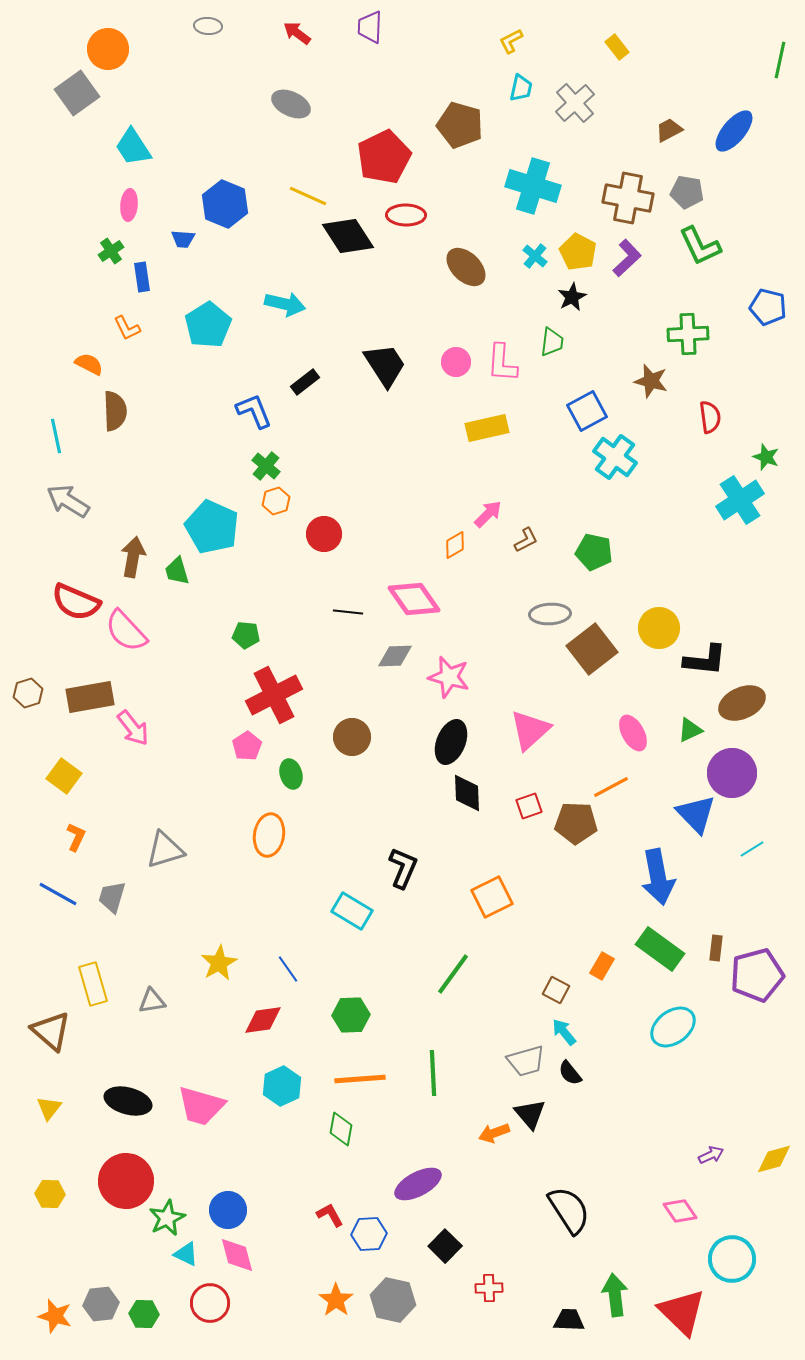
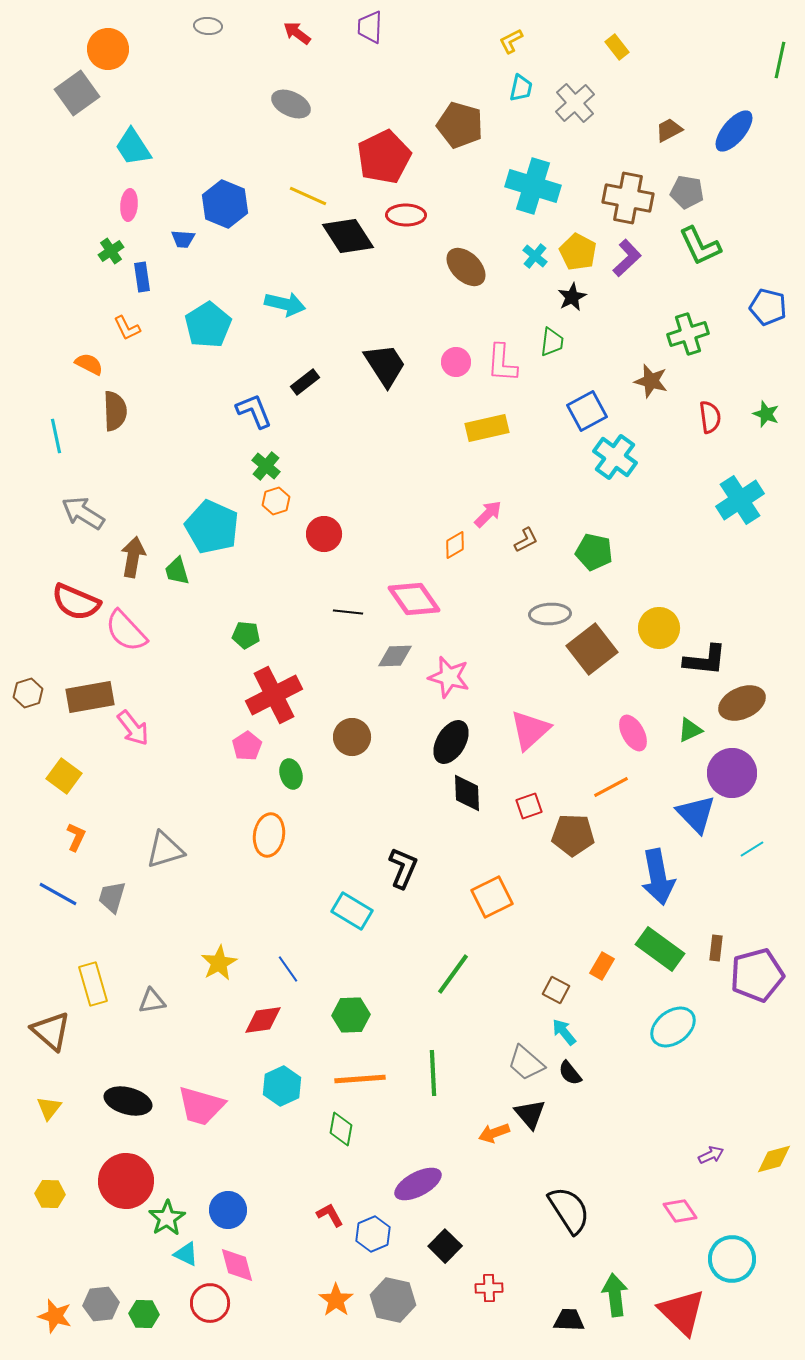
green cross at (688, 334): rotated 15 degrees counterclockwise
green star at (766, 457): moved 43 px up
gray arrow at (68, 501): moved 15 px right, 12 px down
black ellipse at (451, 742): rotated 9 degrees clockwise
brown pentagon at (576, 823): moved 3 px left, 12 px down
gray trapezoid at (526, 1061): moved 2 px down; rotated 57 degrees clockwise
green star at (167, 1218): rotated 6 degrees counterclockwise
blue hexagon at (369, 1234): moved 4 px right; rotated 20 degrees counterclockwise
pink diamond at (237, 1255): moved 10 px down
